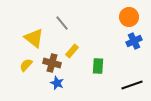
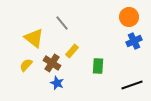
brown cross: rotated 18 degrees clockwise
